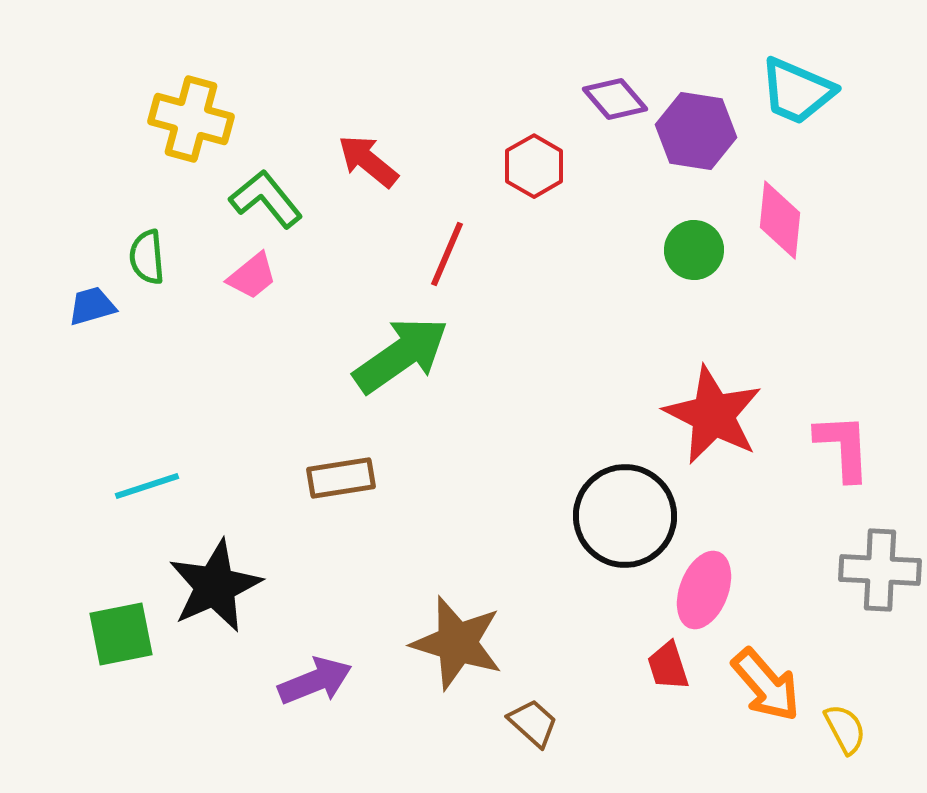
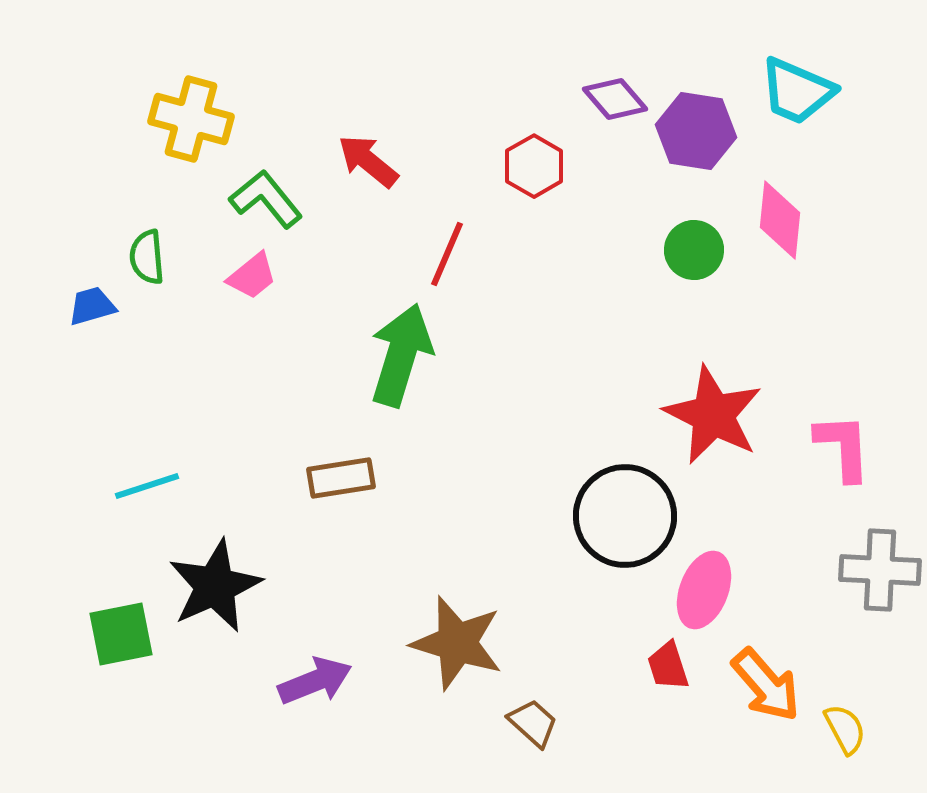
green arrow: rotated 38 degrees counterclockwise
